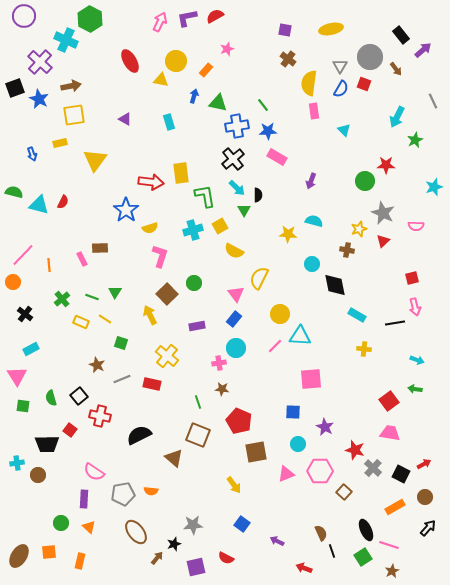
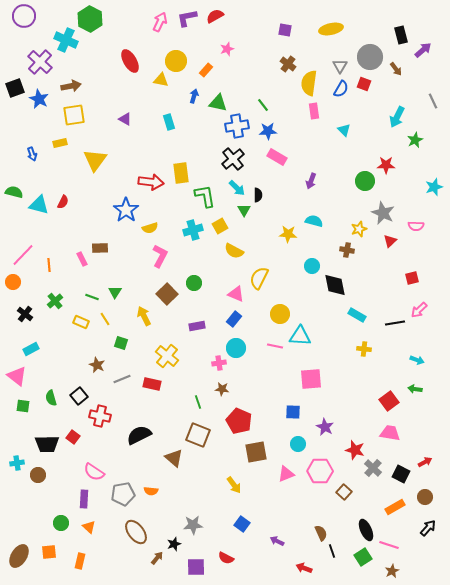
black rectangle at (401, 35): rotated 24 degrees clockwise
brown cross at (288, 59): moved 5 px down
red triangle at (383, 241): moved 7 px right
pink L-shape at (160, 256): rotated 10 degrees clockwise
cyan circle at (312, 264): moved 2 px down
pink triangle at (236, 294): rotated 30 degrees counterclockwise
green cross at (62, 299): moved 7 px left, 2 px down
pink arrow at (415, 307): moved 4 px right, 3 px down; rotated 60 degrees clockwise
yellow arrow at (150, 315): moved 6 px left, 1 px down
yellow line at (105, 319): rotated 24 degrees clockwise
pink line at (275, 346): rotated 56 degrees clockwise
pink triangle at (17, 376): rotated 20 degrees counterclockwise
red square at (70, 430): moved 3 px right, 7 px down
red arrow at (424, 464): moved 1 px right, 2 px up
purple square at (196, 567): rotated 12 degrees clockwise
